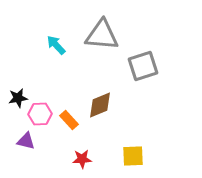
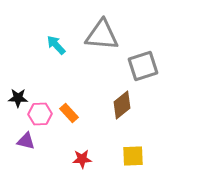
black star: rotated 12 degrees clockwise
brown diamond: moved 22 px right; rotated 16 degrees counterclockwise
orange rectangle: moved 7 px up
